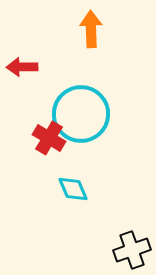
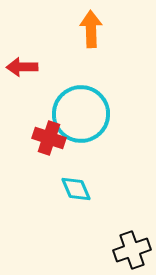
red cross: rotated 12 degrees counterclockwise
cyan diamond: moved 3 px right
